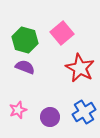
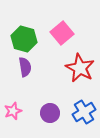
green hexagon: moved 1 px left, 1 px up
purple semicircle: rotated 60 degrees clockwise
pink star: moved 5 px left, 1 px down
purple circle: moved 4 px up
